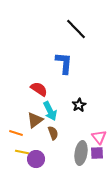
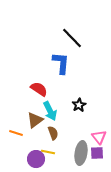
black line: moved 4 px left, 9 px down
blue L-shape: moved 3 px left
yellow line: moved 26 px right
